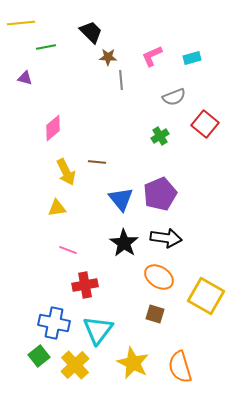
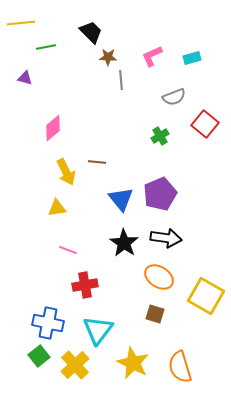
blue cross: moved 6 px left
